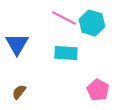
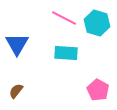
cyan hexagon: moved 5 px right
brown semicircle: moved 3 px left, 1 px up
